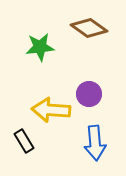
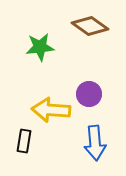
brown diamond: moved 1 px right, 2 px up
black rectangle: rotated 40 degrees clockwise
